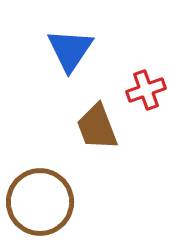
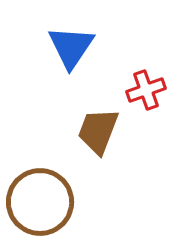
blue triangle: moved 1 px right, 3 px up
brown trapezoid: moved 1 px right, 4 px down; rotated 42 degrees clockwise
